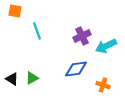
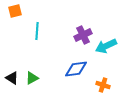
orange square: rotated 24 degrees counterclockwise
cyan line: rotated 24 degrees clockwise
purple cross: moved 1 px right, 1 px up
black triangle: moved 1 px up
